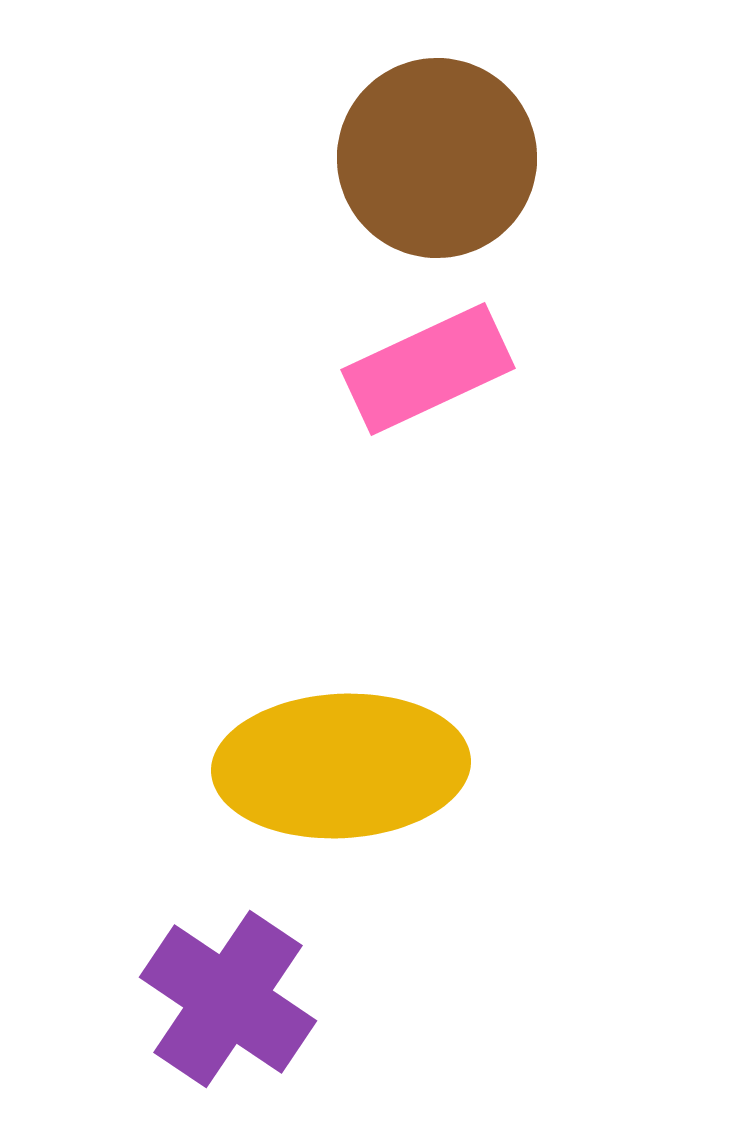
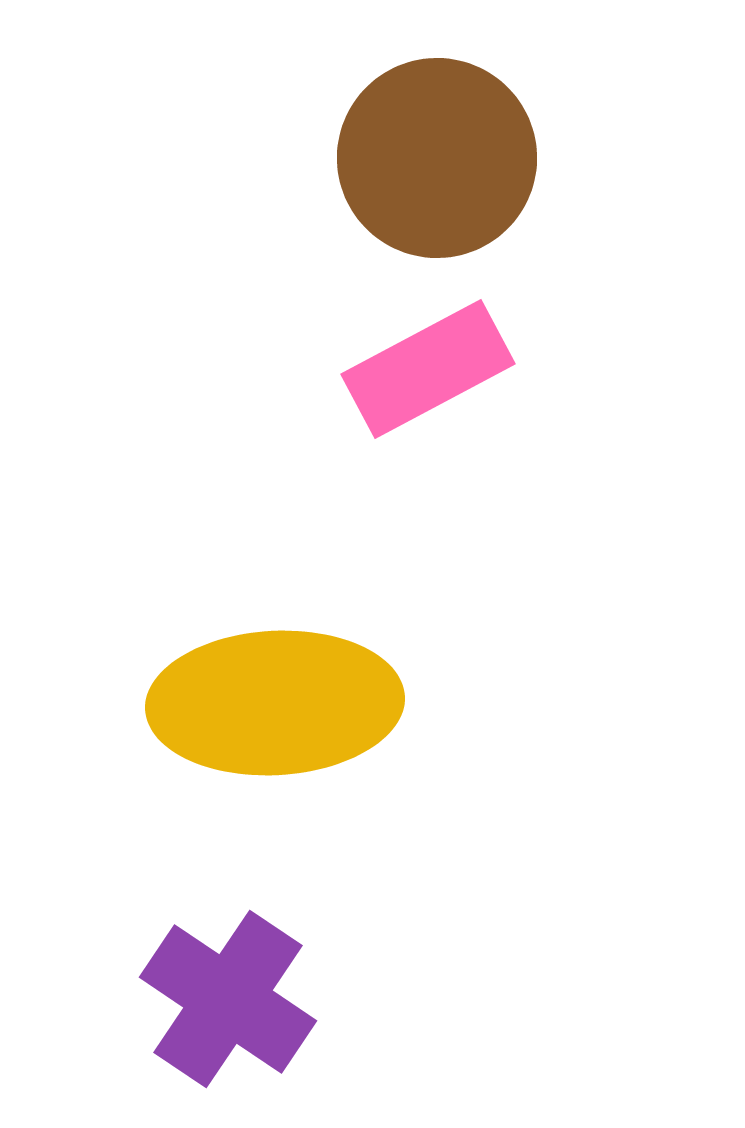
pink rectangle: rotated 3 degrees counterclockwise
yellow ellipse: moved 66 px left, 63 px up
